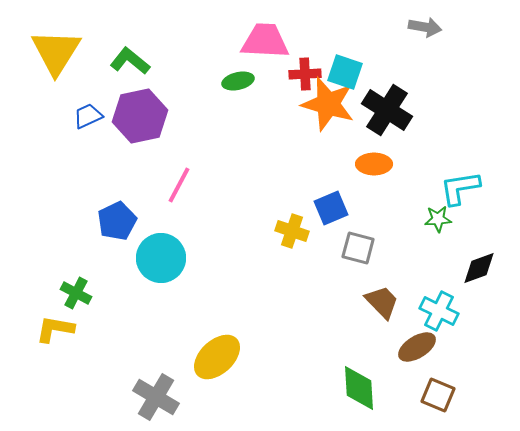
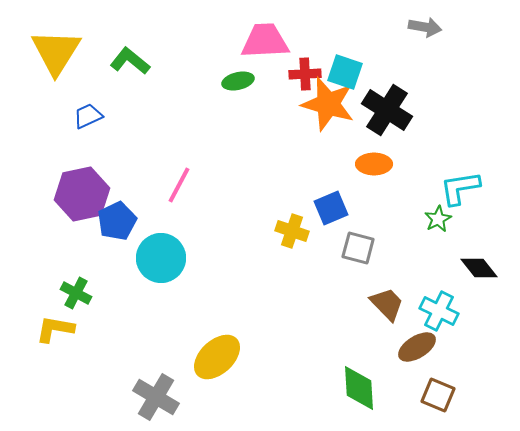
pink trapezoid: rotated 6 degrees counterclockwise
purple hexagon: moved 58 px left, 78 px down
green star: rotated 24 degrees counterclockwise
black diamond: rotated 72 degrees clockwise
brown trapezoid: moved 5 px right, 2 px down
